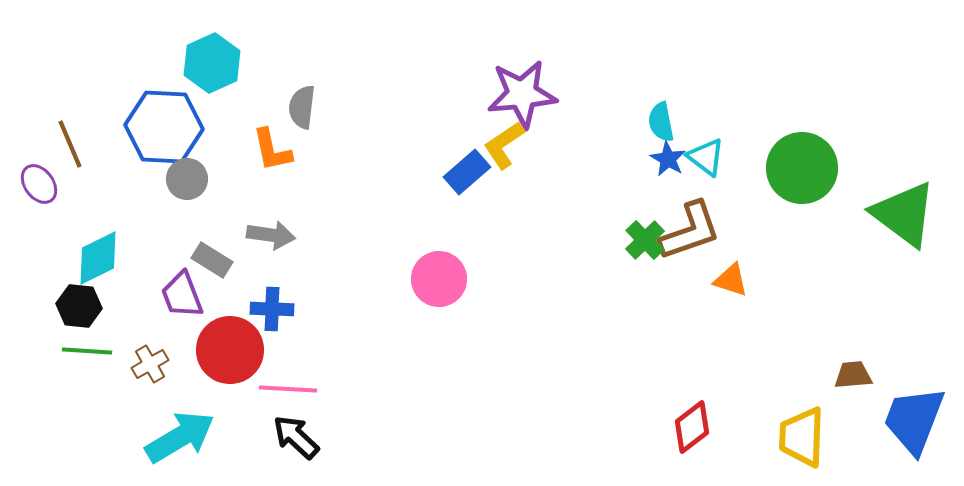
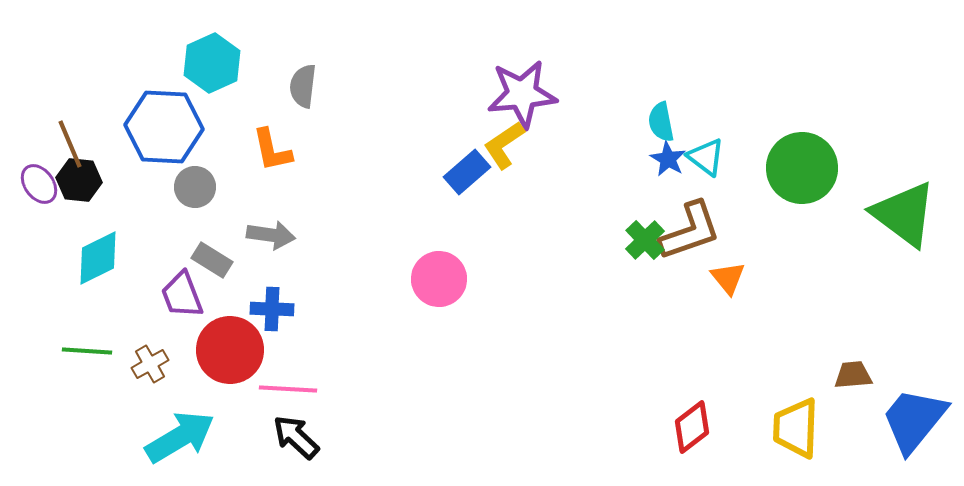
gray semicircle: moved 1 px right, 21 px up
gray circle: moved 8 px right, 8 px down
orange triangle: moved 3 px left, 2 px up; rotated 33 degrees clockwise
black hexagon: moved 126 px up
blue trapezoid: rotated 18 degrees clockwise
yellow trapezoid: moved 6 px left, 9 px up
